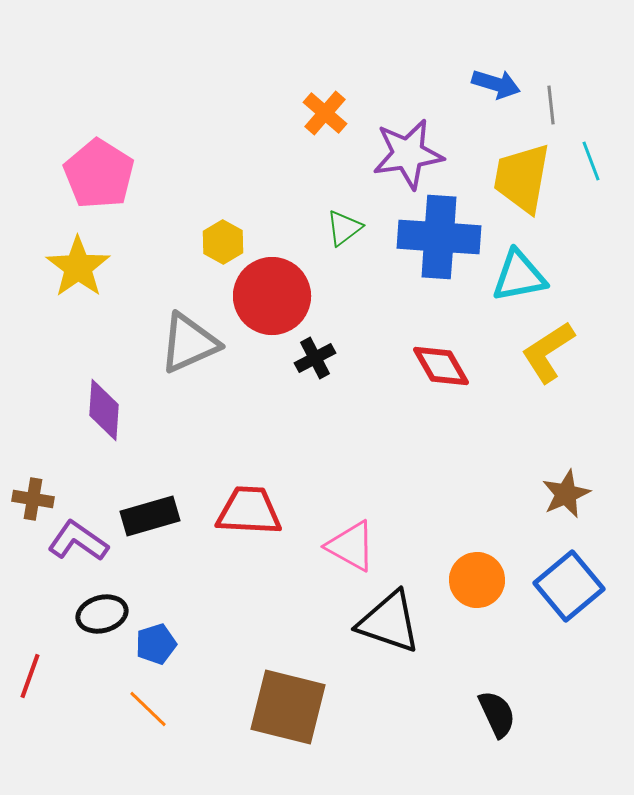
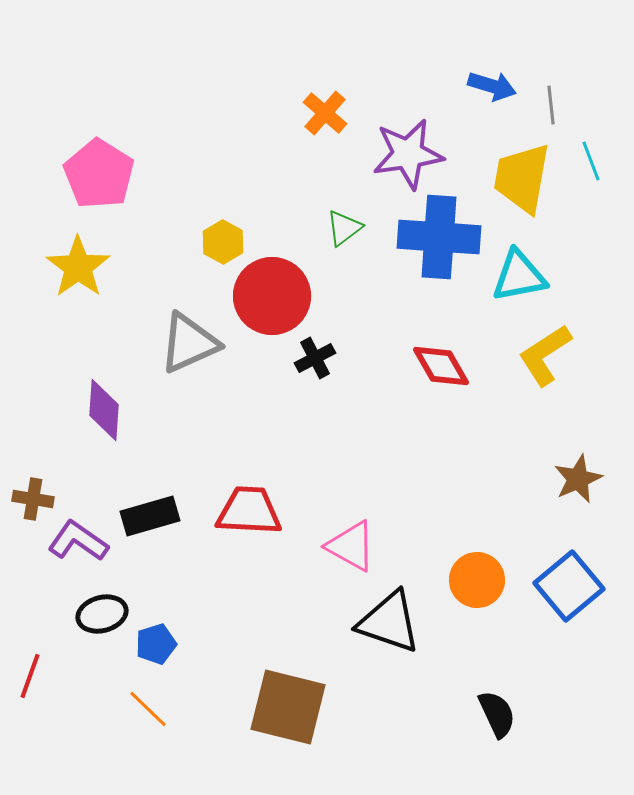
blue arrow: moved 4 px left, 2 px down
yellow L-shape: moved 3 px left, 3 px down
brown star: moved 12 px right, 15 px up
